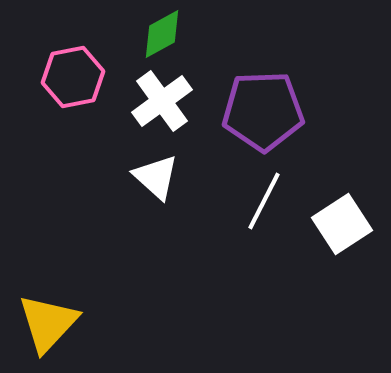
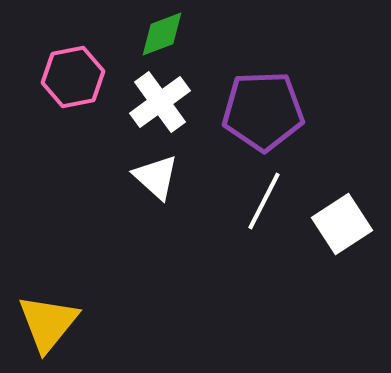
green diamond: rotated 8 degrees clockwise
white cross: moved 2 px left, 1 px down
yellow triangle: rotated 4 degrees counterclockwise
